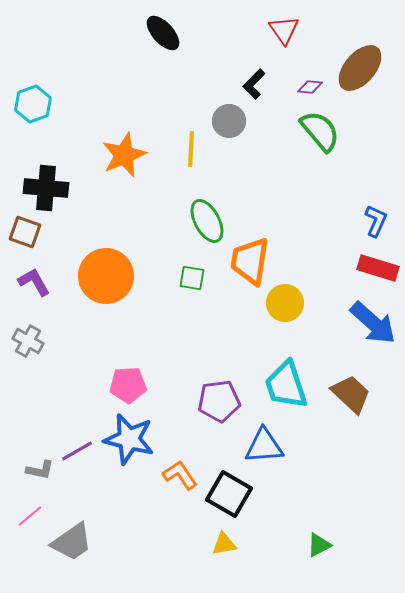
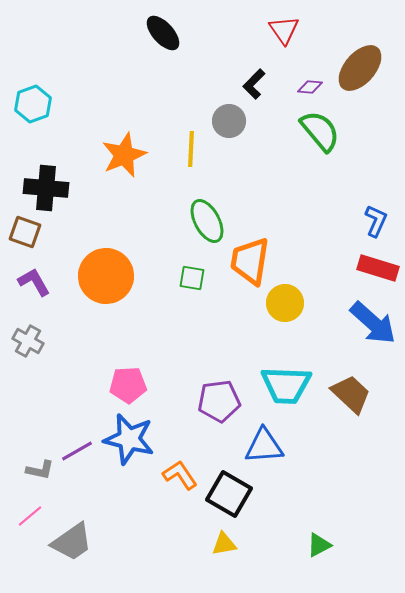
cyan trapezoid: rotated 70 degrees counterclockwise
